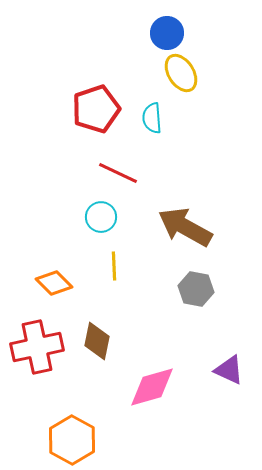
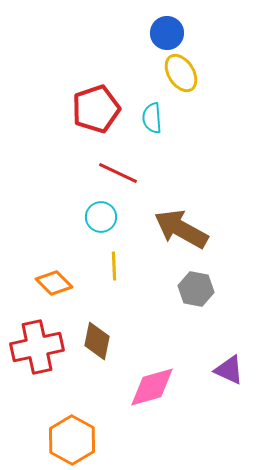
brown arrow: moved 4 px left, 2 px down
